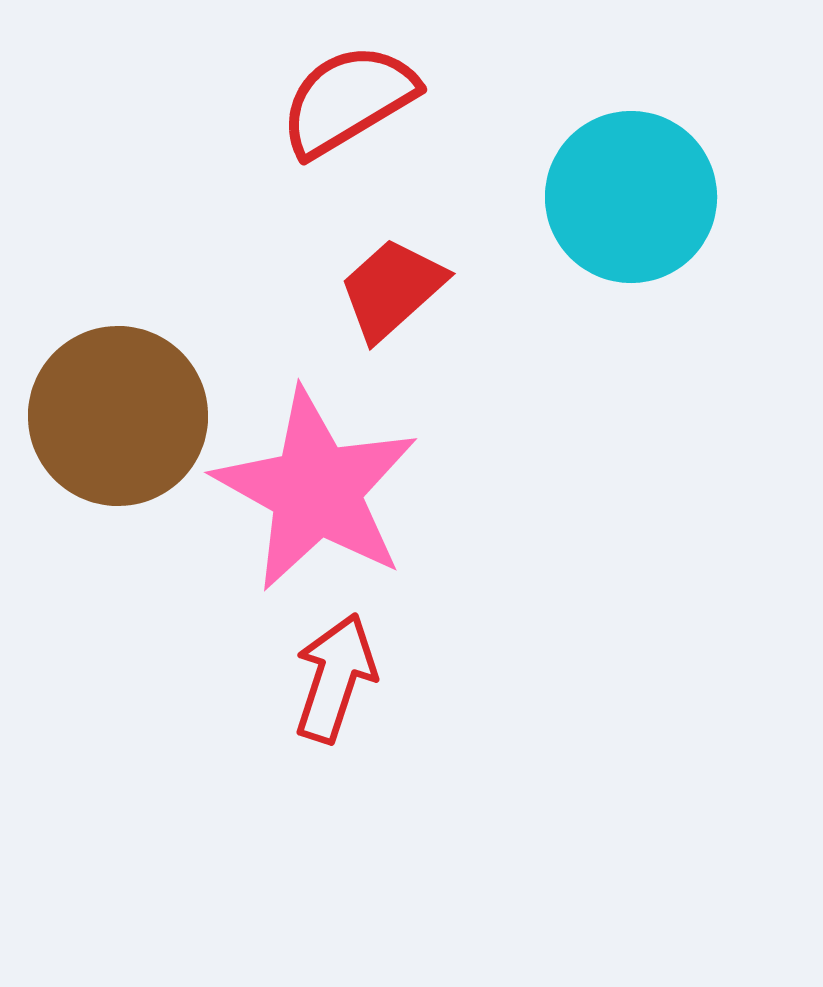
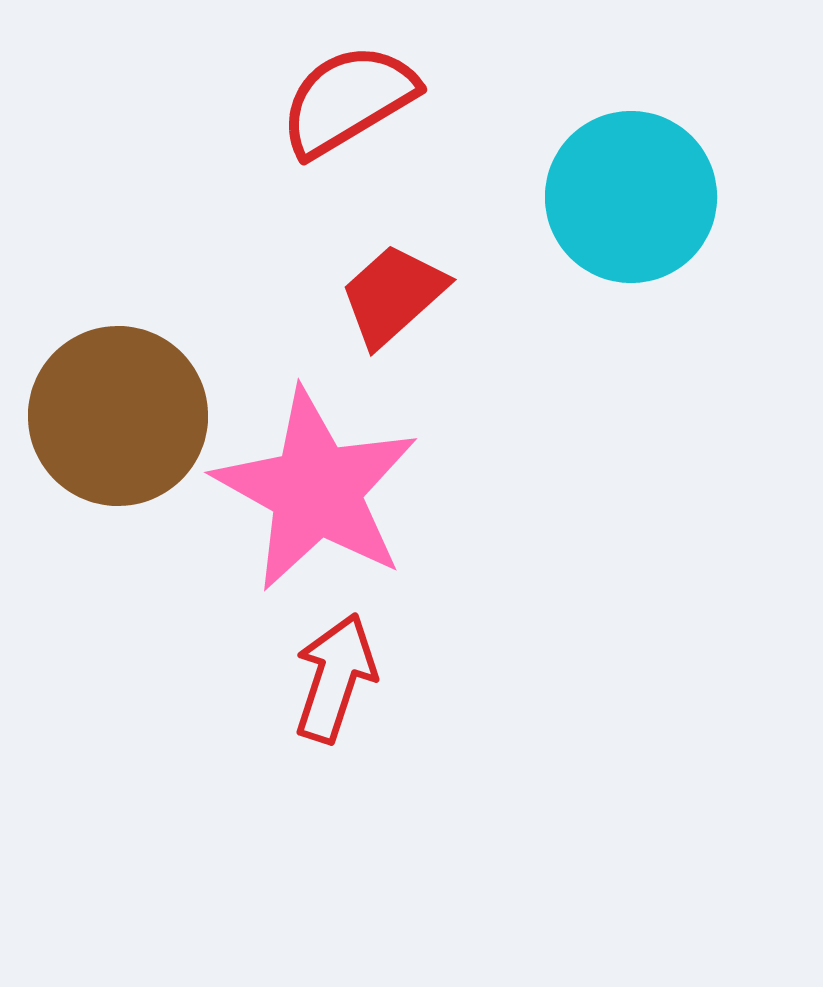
red trapezoid: moved 1 px right, 6 px down
